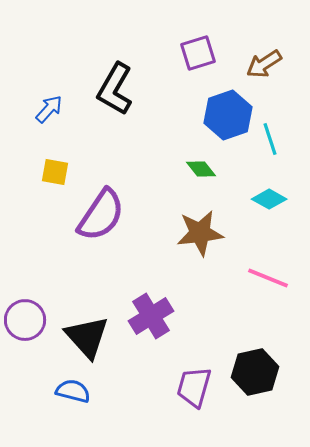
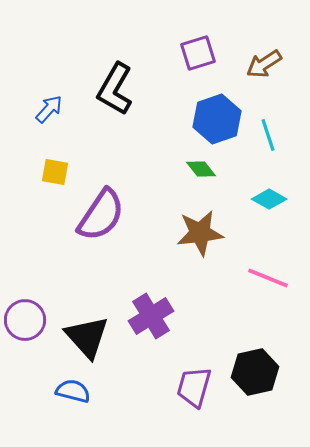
blue hexagon: moved 11 px left, 4 px down
cyan line: moved 2 px left, 4 px up
